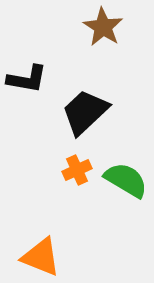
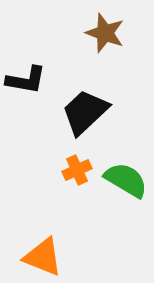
brown star: moved 2 px right, 6 px down; rotated 12 degrees counterclockwise
black L-shape: moved 1 px left, 1 px down
orange triangle: moved 2 px right
